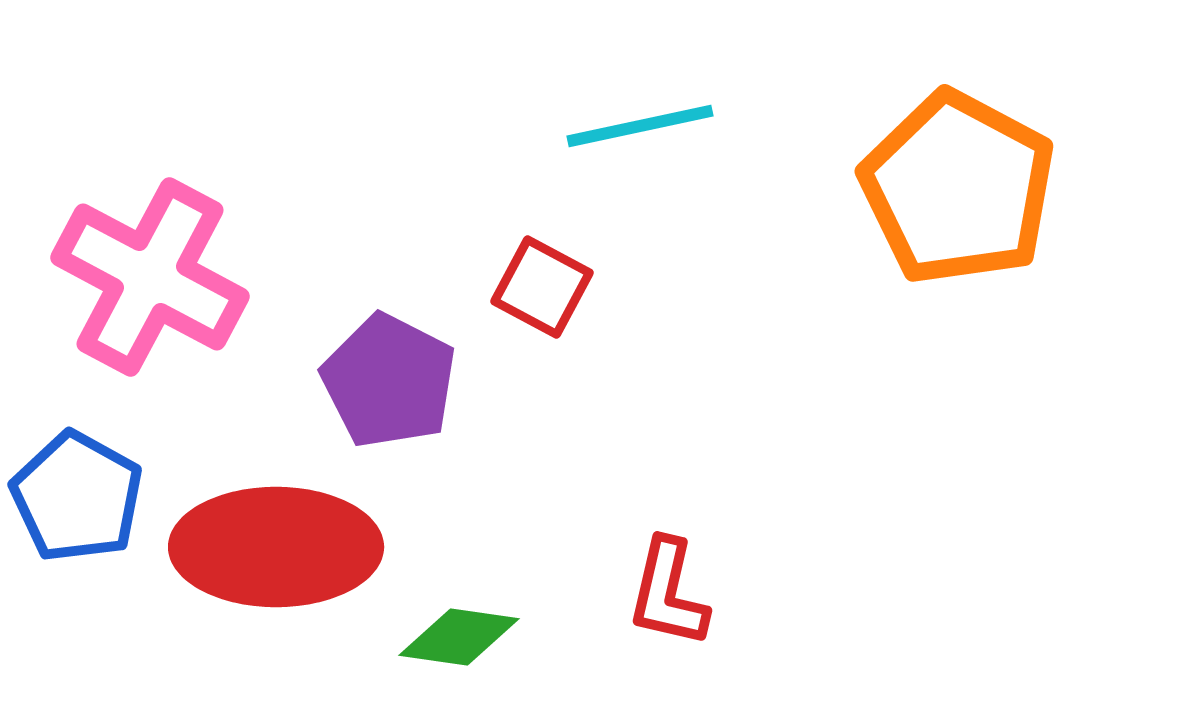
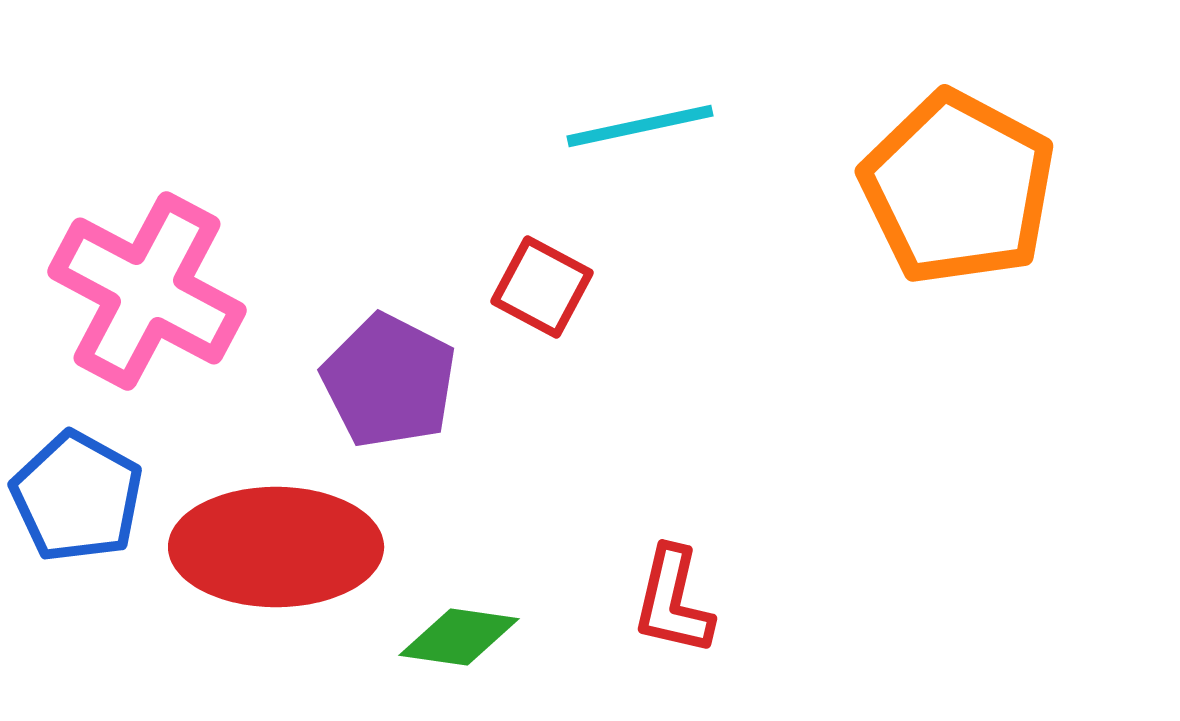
pink cross: moved 3 px left, 14 px down
red L-shape: moved 5 px right, 8 px down
